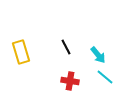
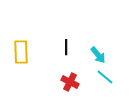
black line: rotated 28 degrees clockwise
yellow rectangle: rotated 15 degrees clockwise
red cross: moved 1 px down; rotated 18 degrees clockwise
